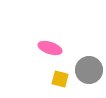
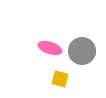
gray circle: moved 7 px left, 19 px up
